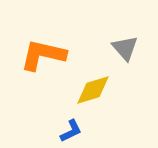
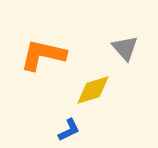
blue L-shape: moved 2 px left, 1 px up
